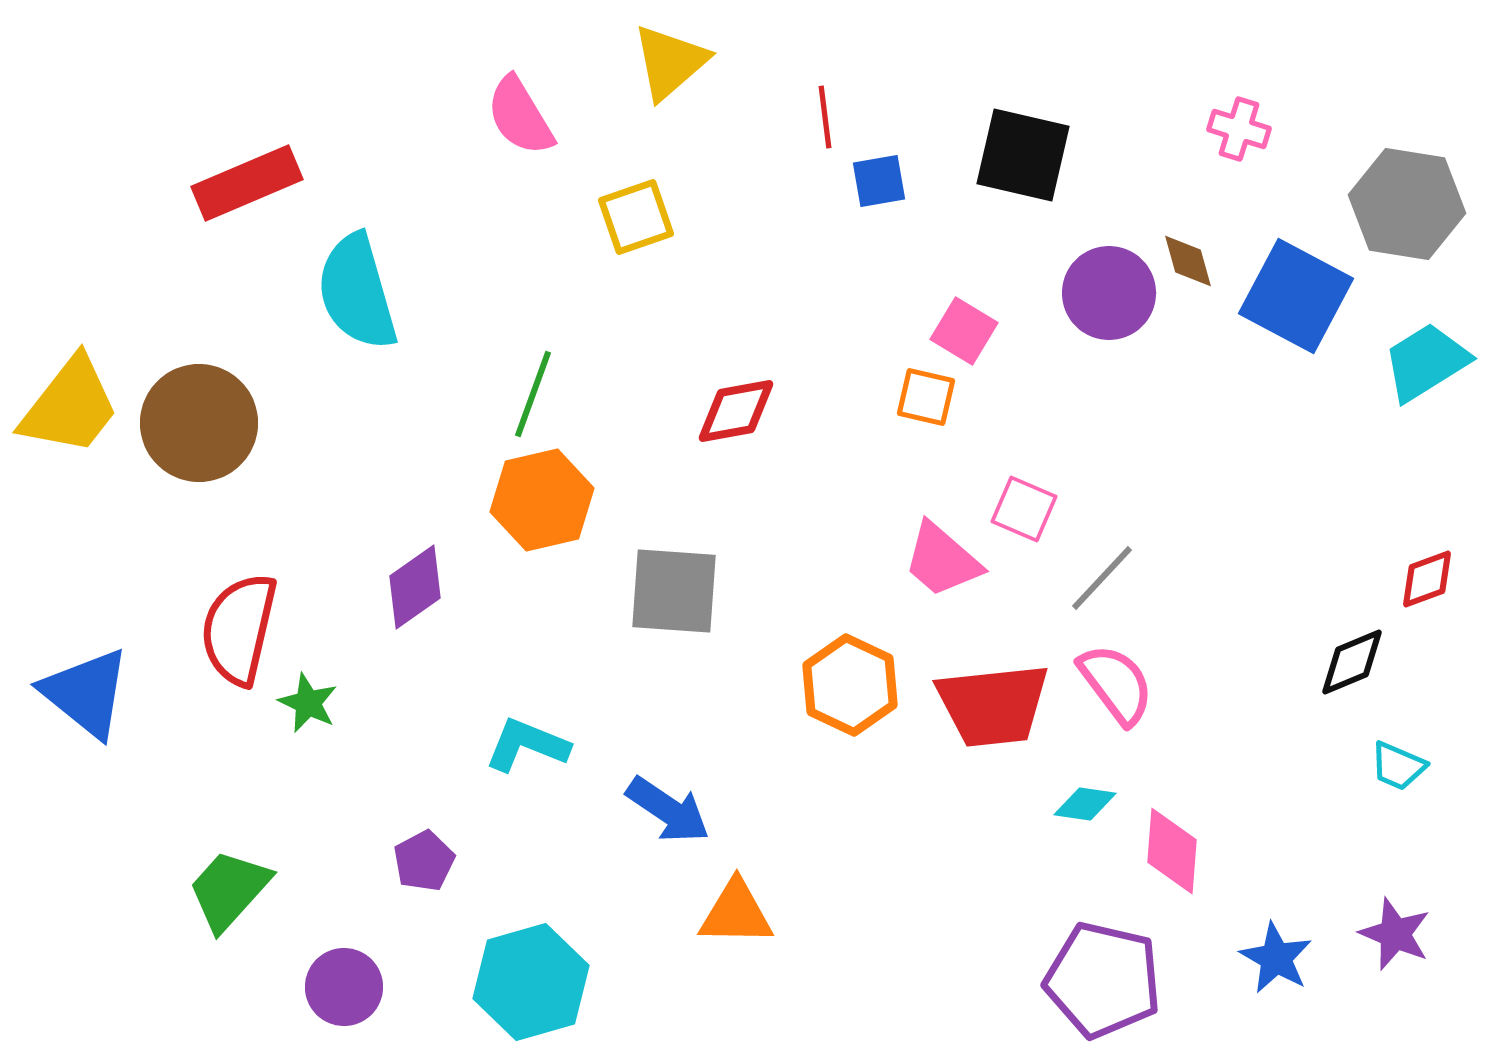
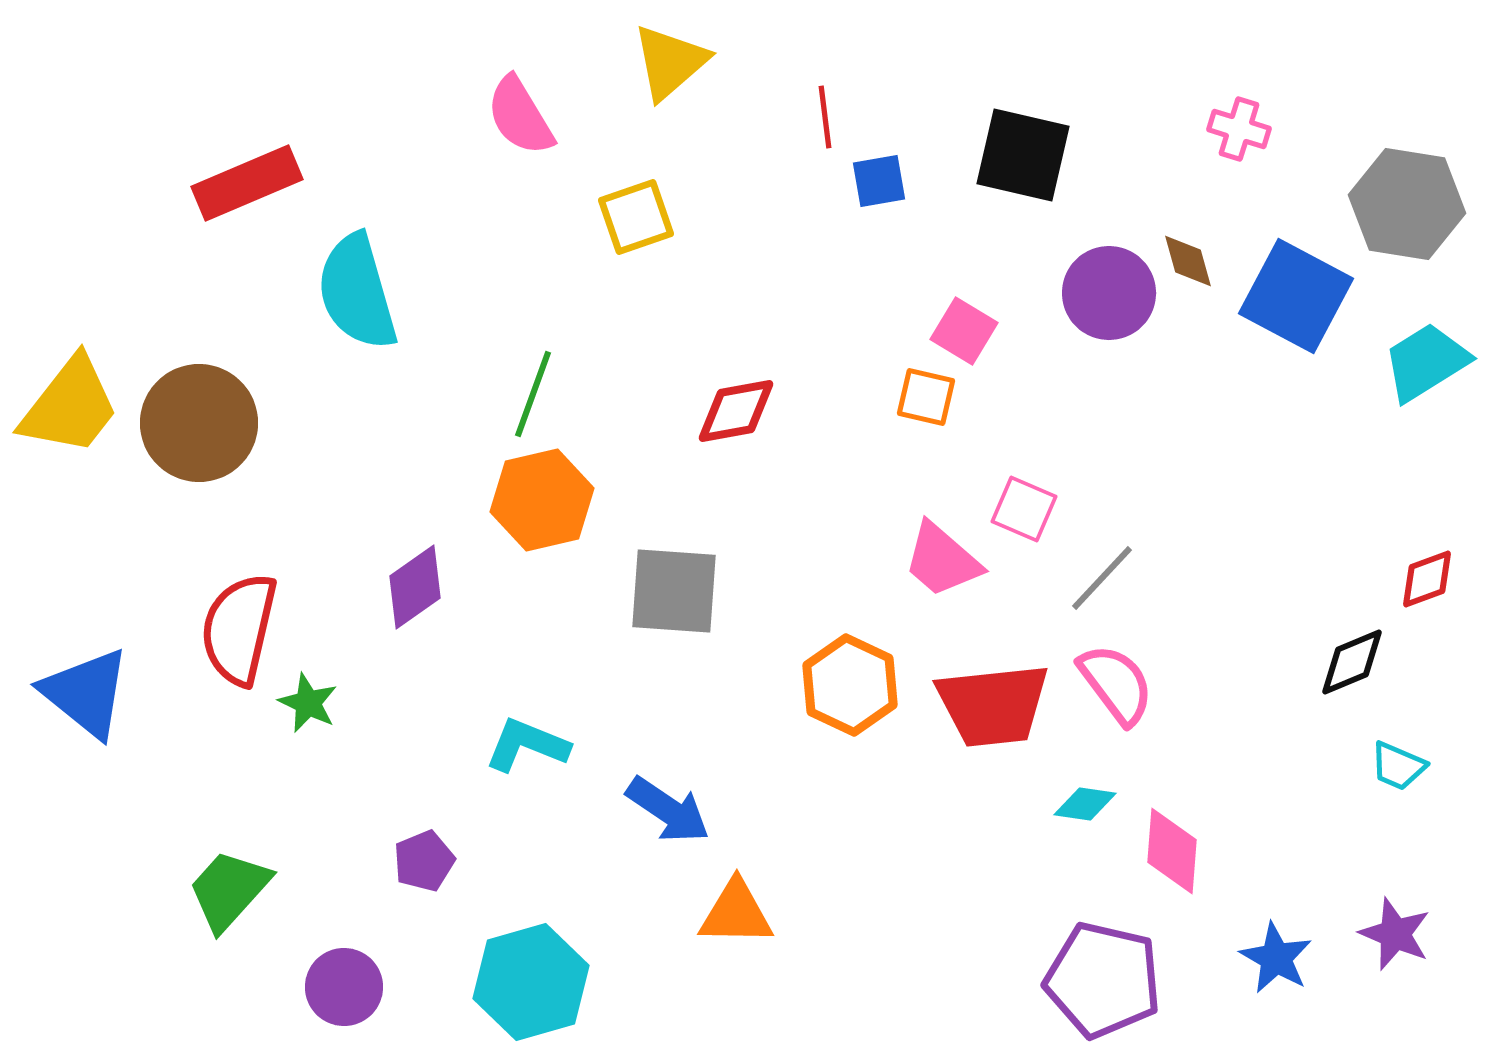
purple pentagon at (424, 861): rotated 6 degrees clockwise
